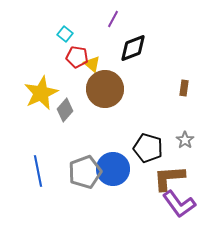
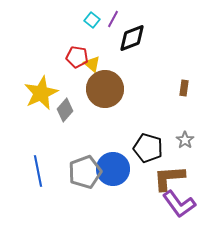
cyan square: moved 27 px right, 14 px up
black diamond: moved 1 px left, 10 px up
